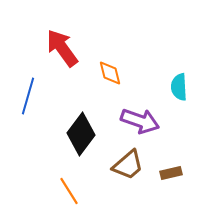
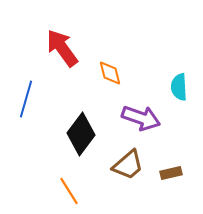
blue line: moved 2 px left, 3 px down
purple arrow: moved 1 px right, 3 px up
